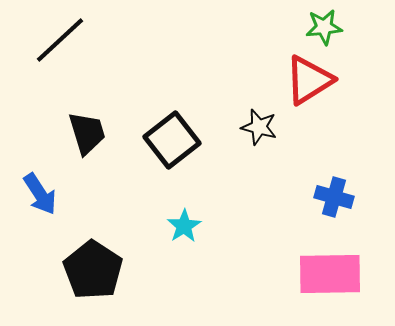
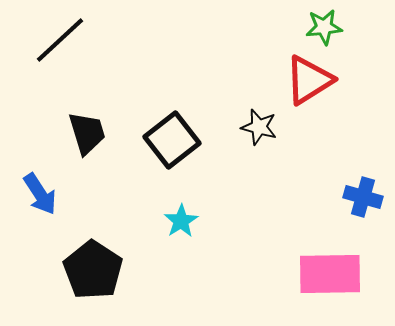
blue cross: moved 29 px right
cyan star: moved 3 px left, 5 px up
